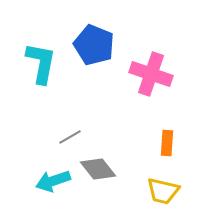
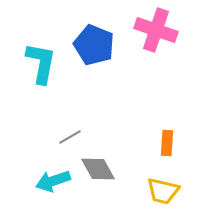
pink cross: moved 5 px right, 44 px up
gray diamond: rotated 9 degrees clockwise
